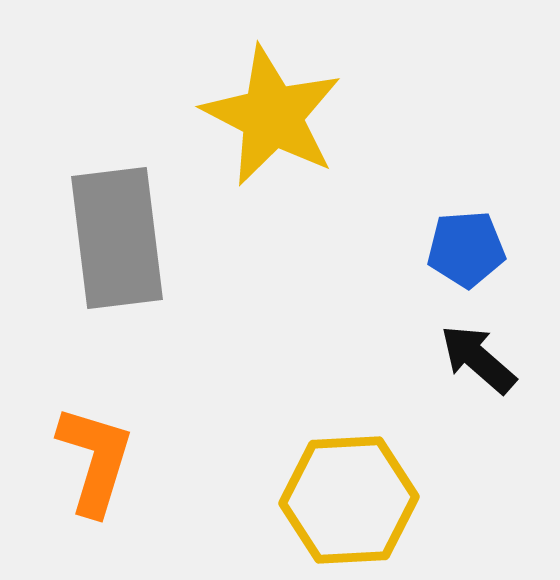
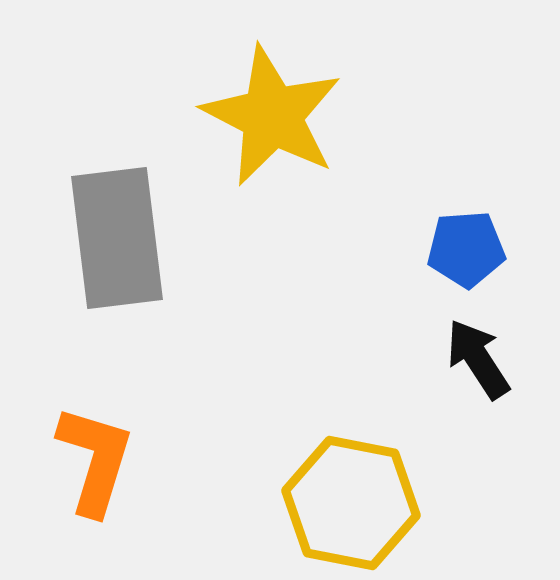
black arrow: rotated 16 degrees clockwise
yellow hexagon: moved 2 px right, 3 px down; rotated 14 degrees clockwise
